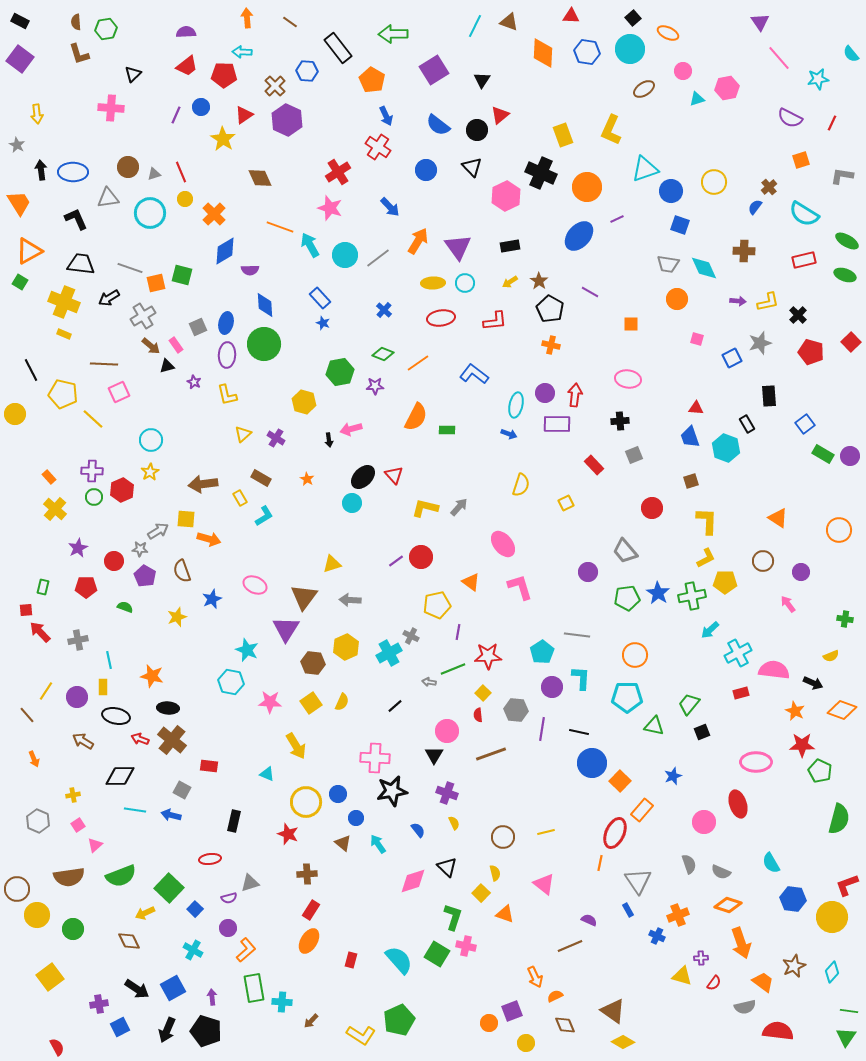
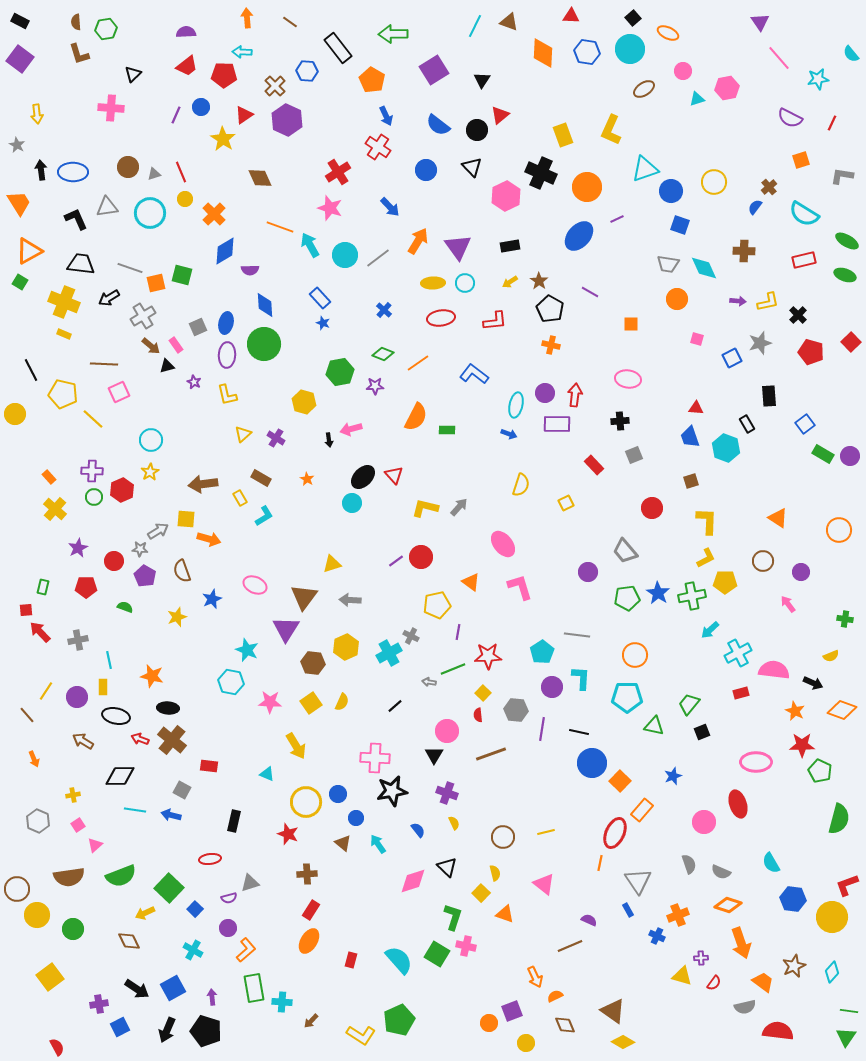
gray triangle at (108, 198): moved 1 px left, 9 px down
